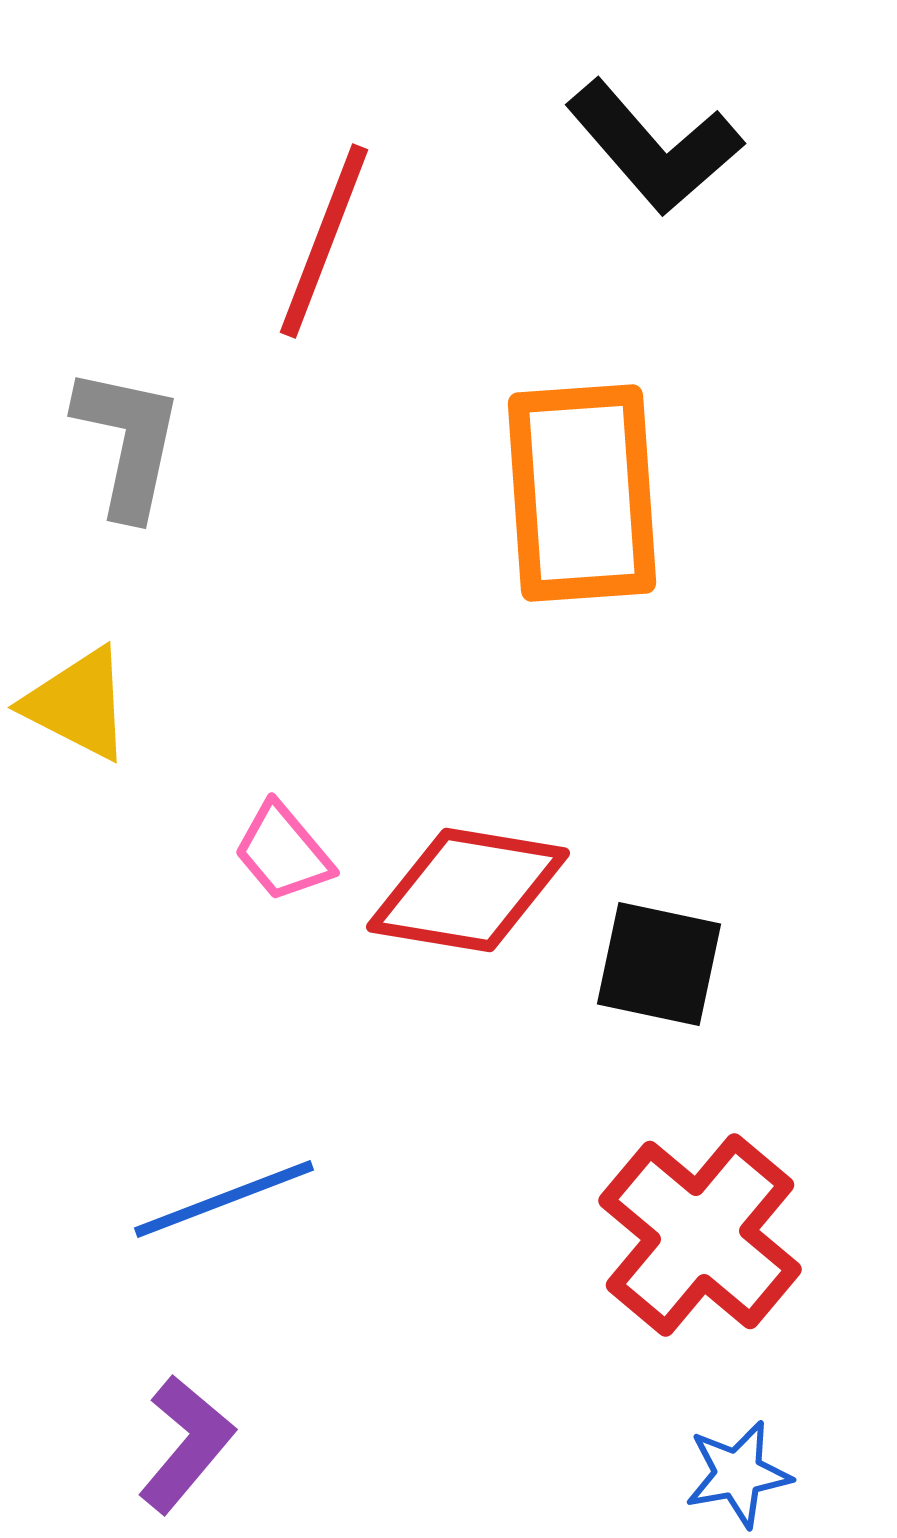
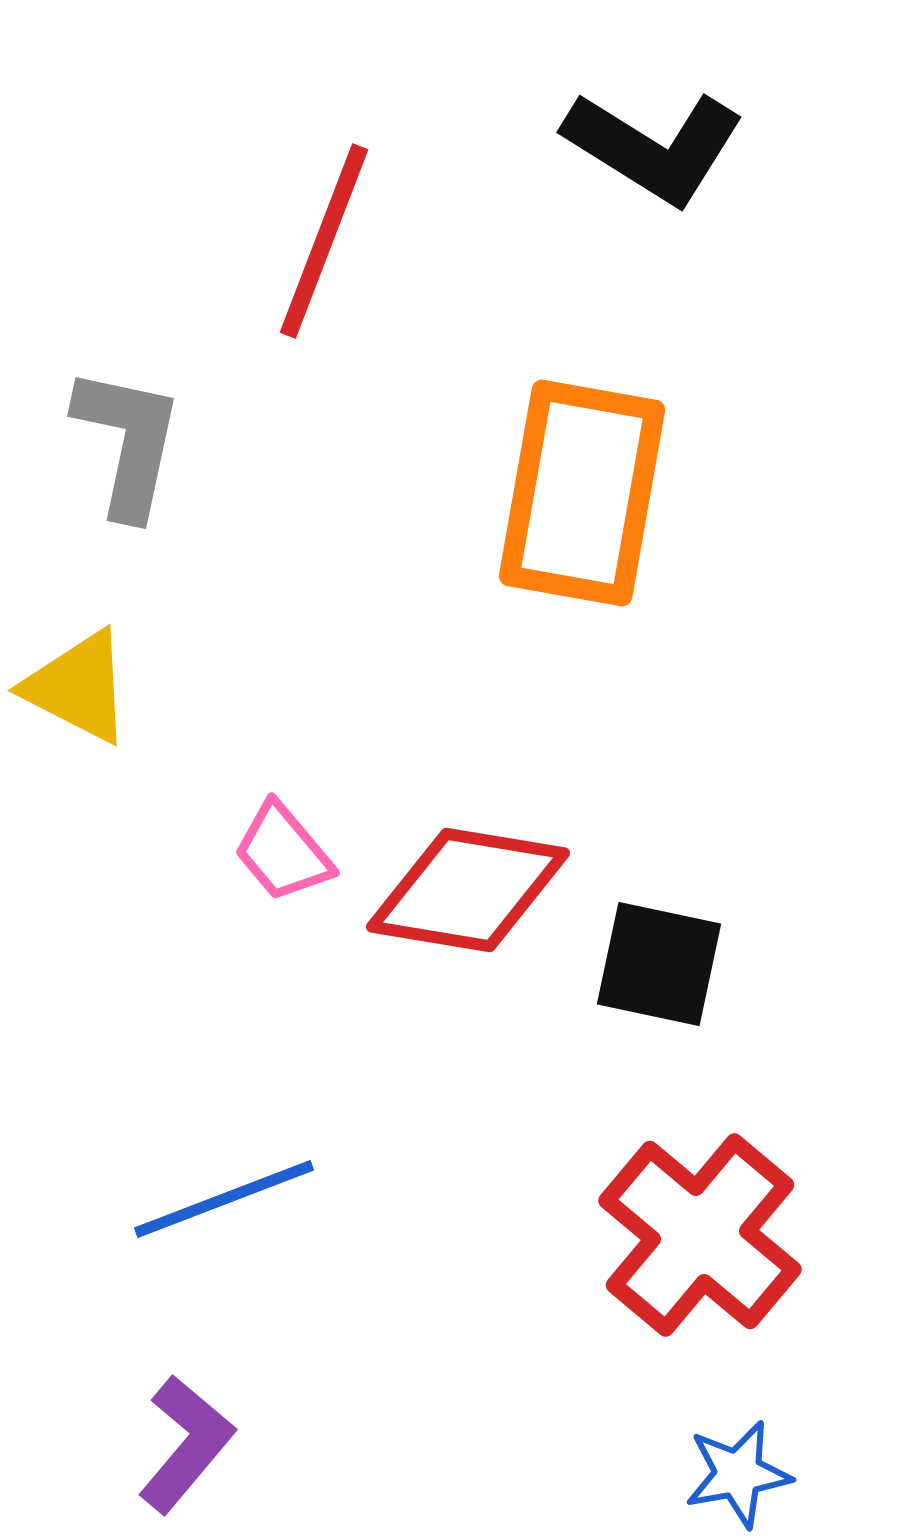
black L-shape: rotated 17 degrees counterclockwise
orange rectangle: rotated 14 degrees clockwise
yellow triangle: moved 17 px up
